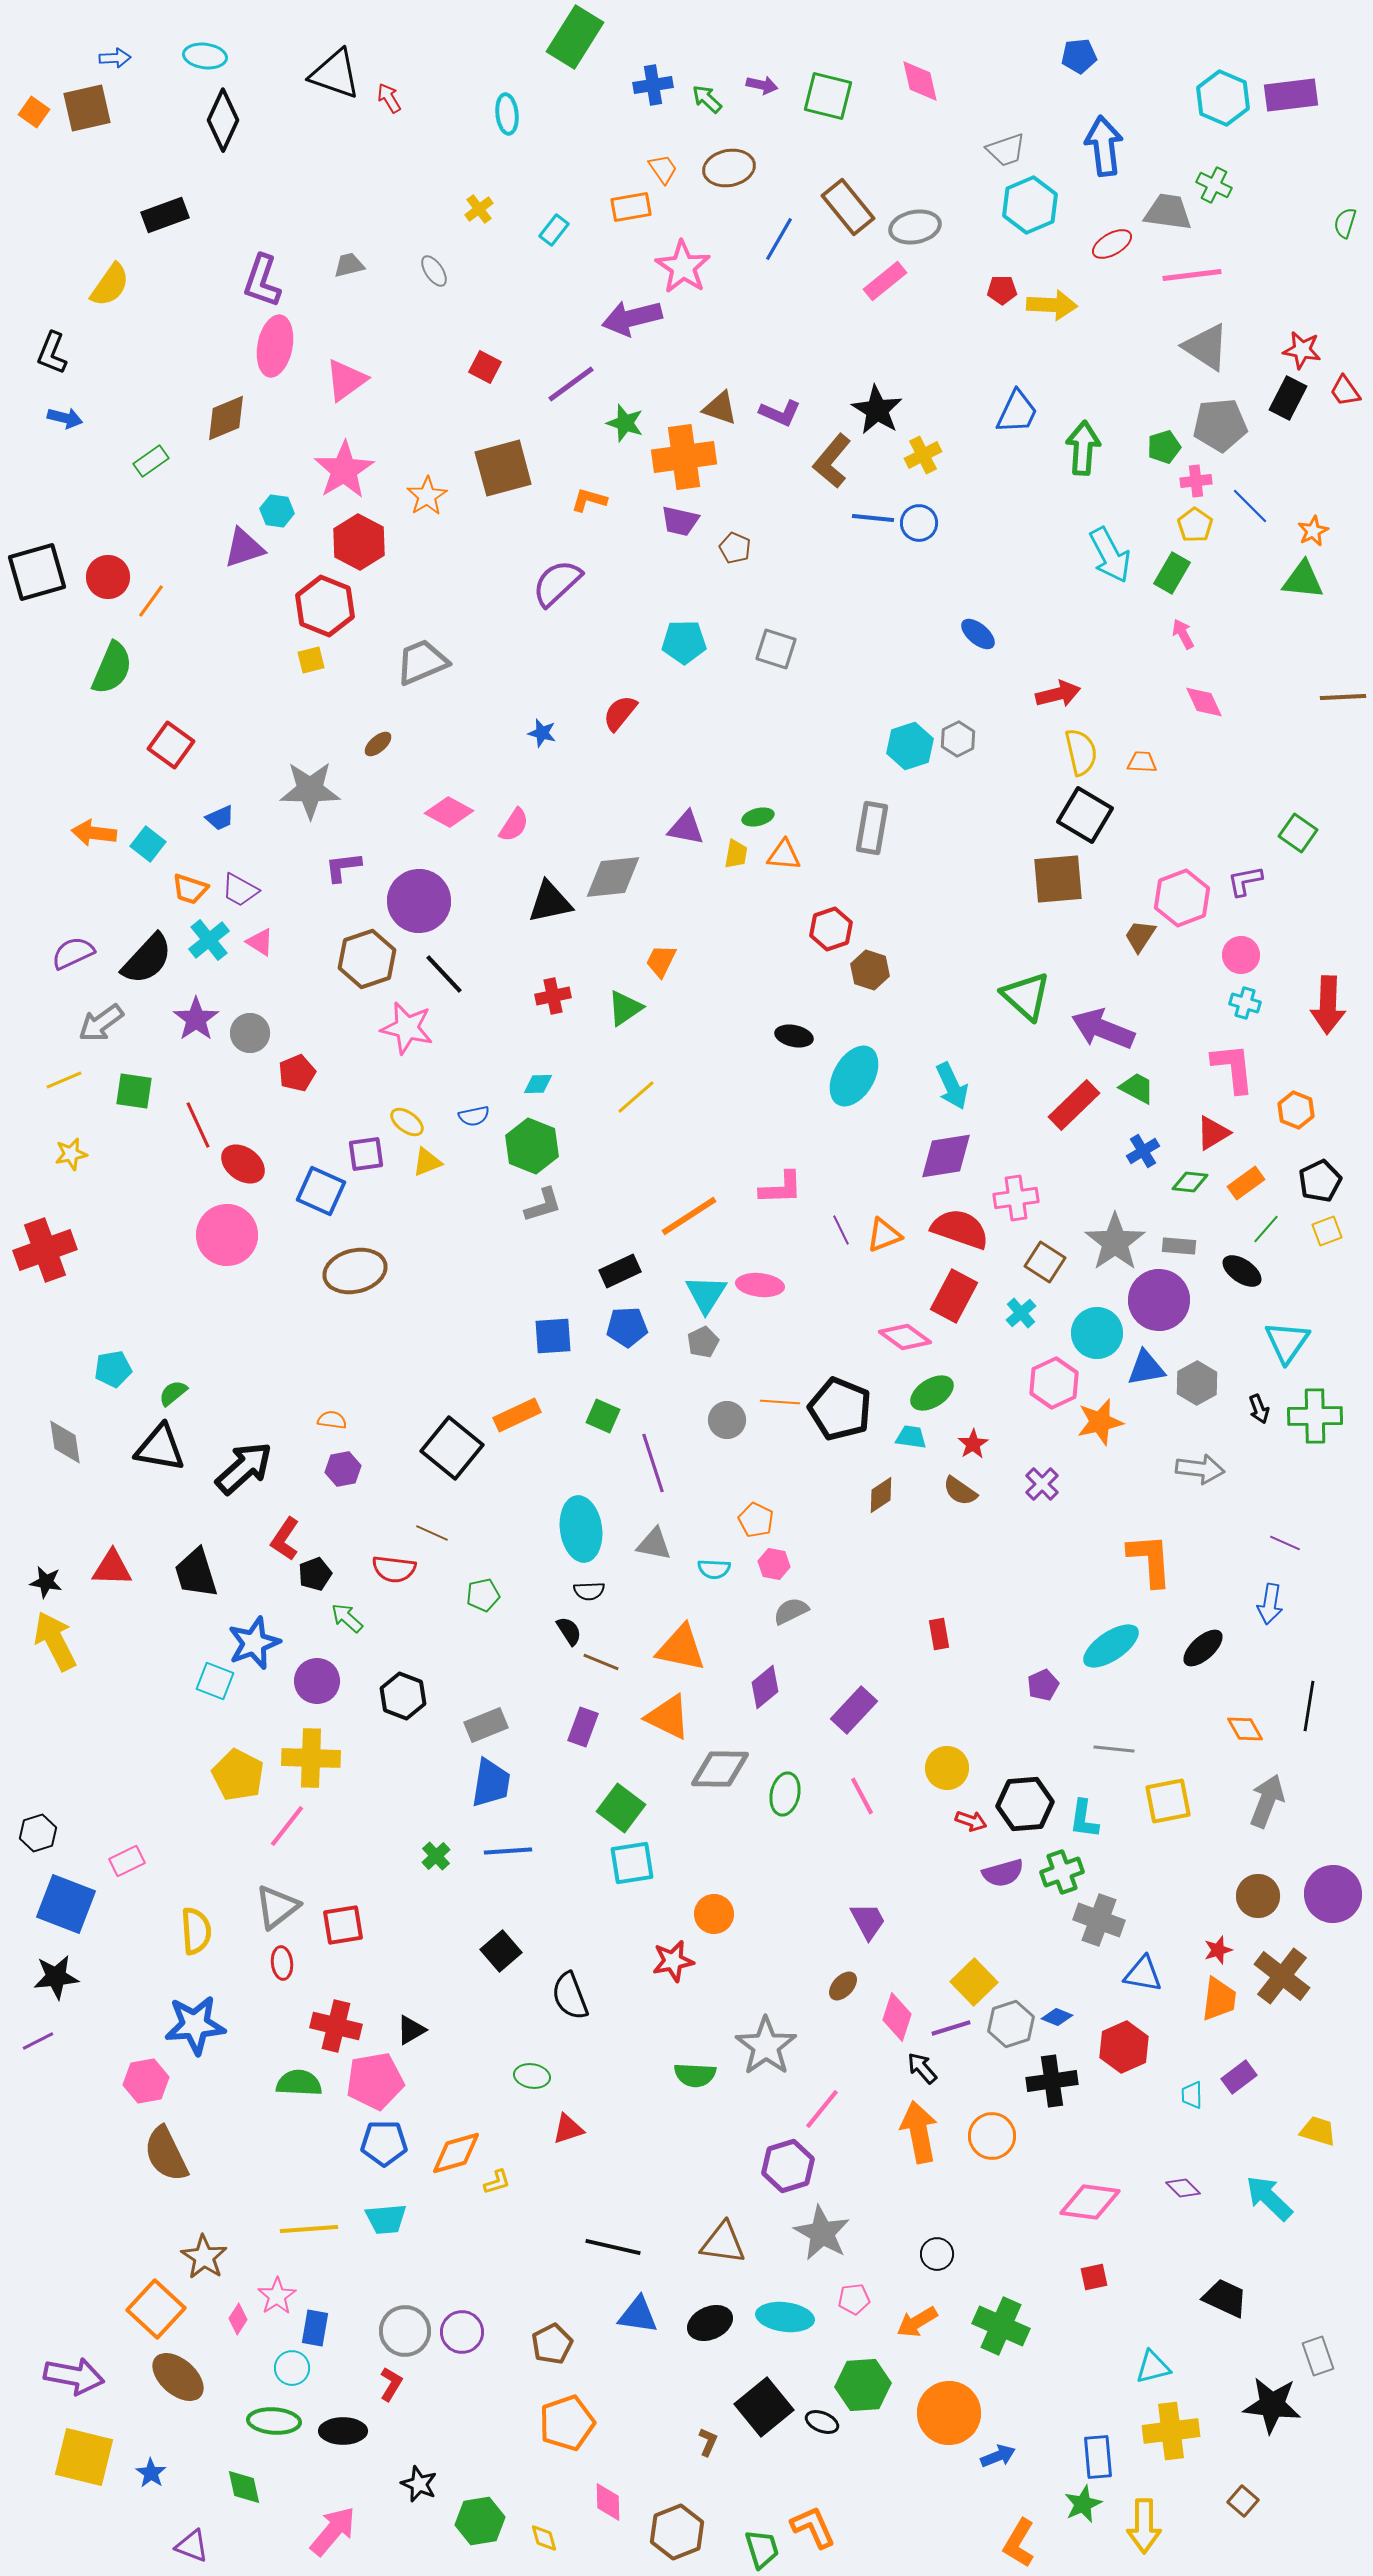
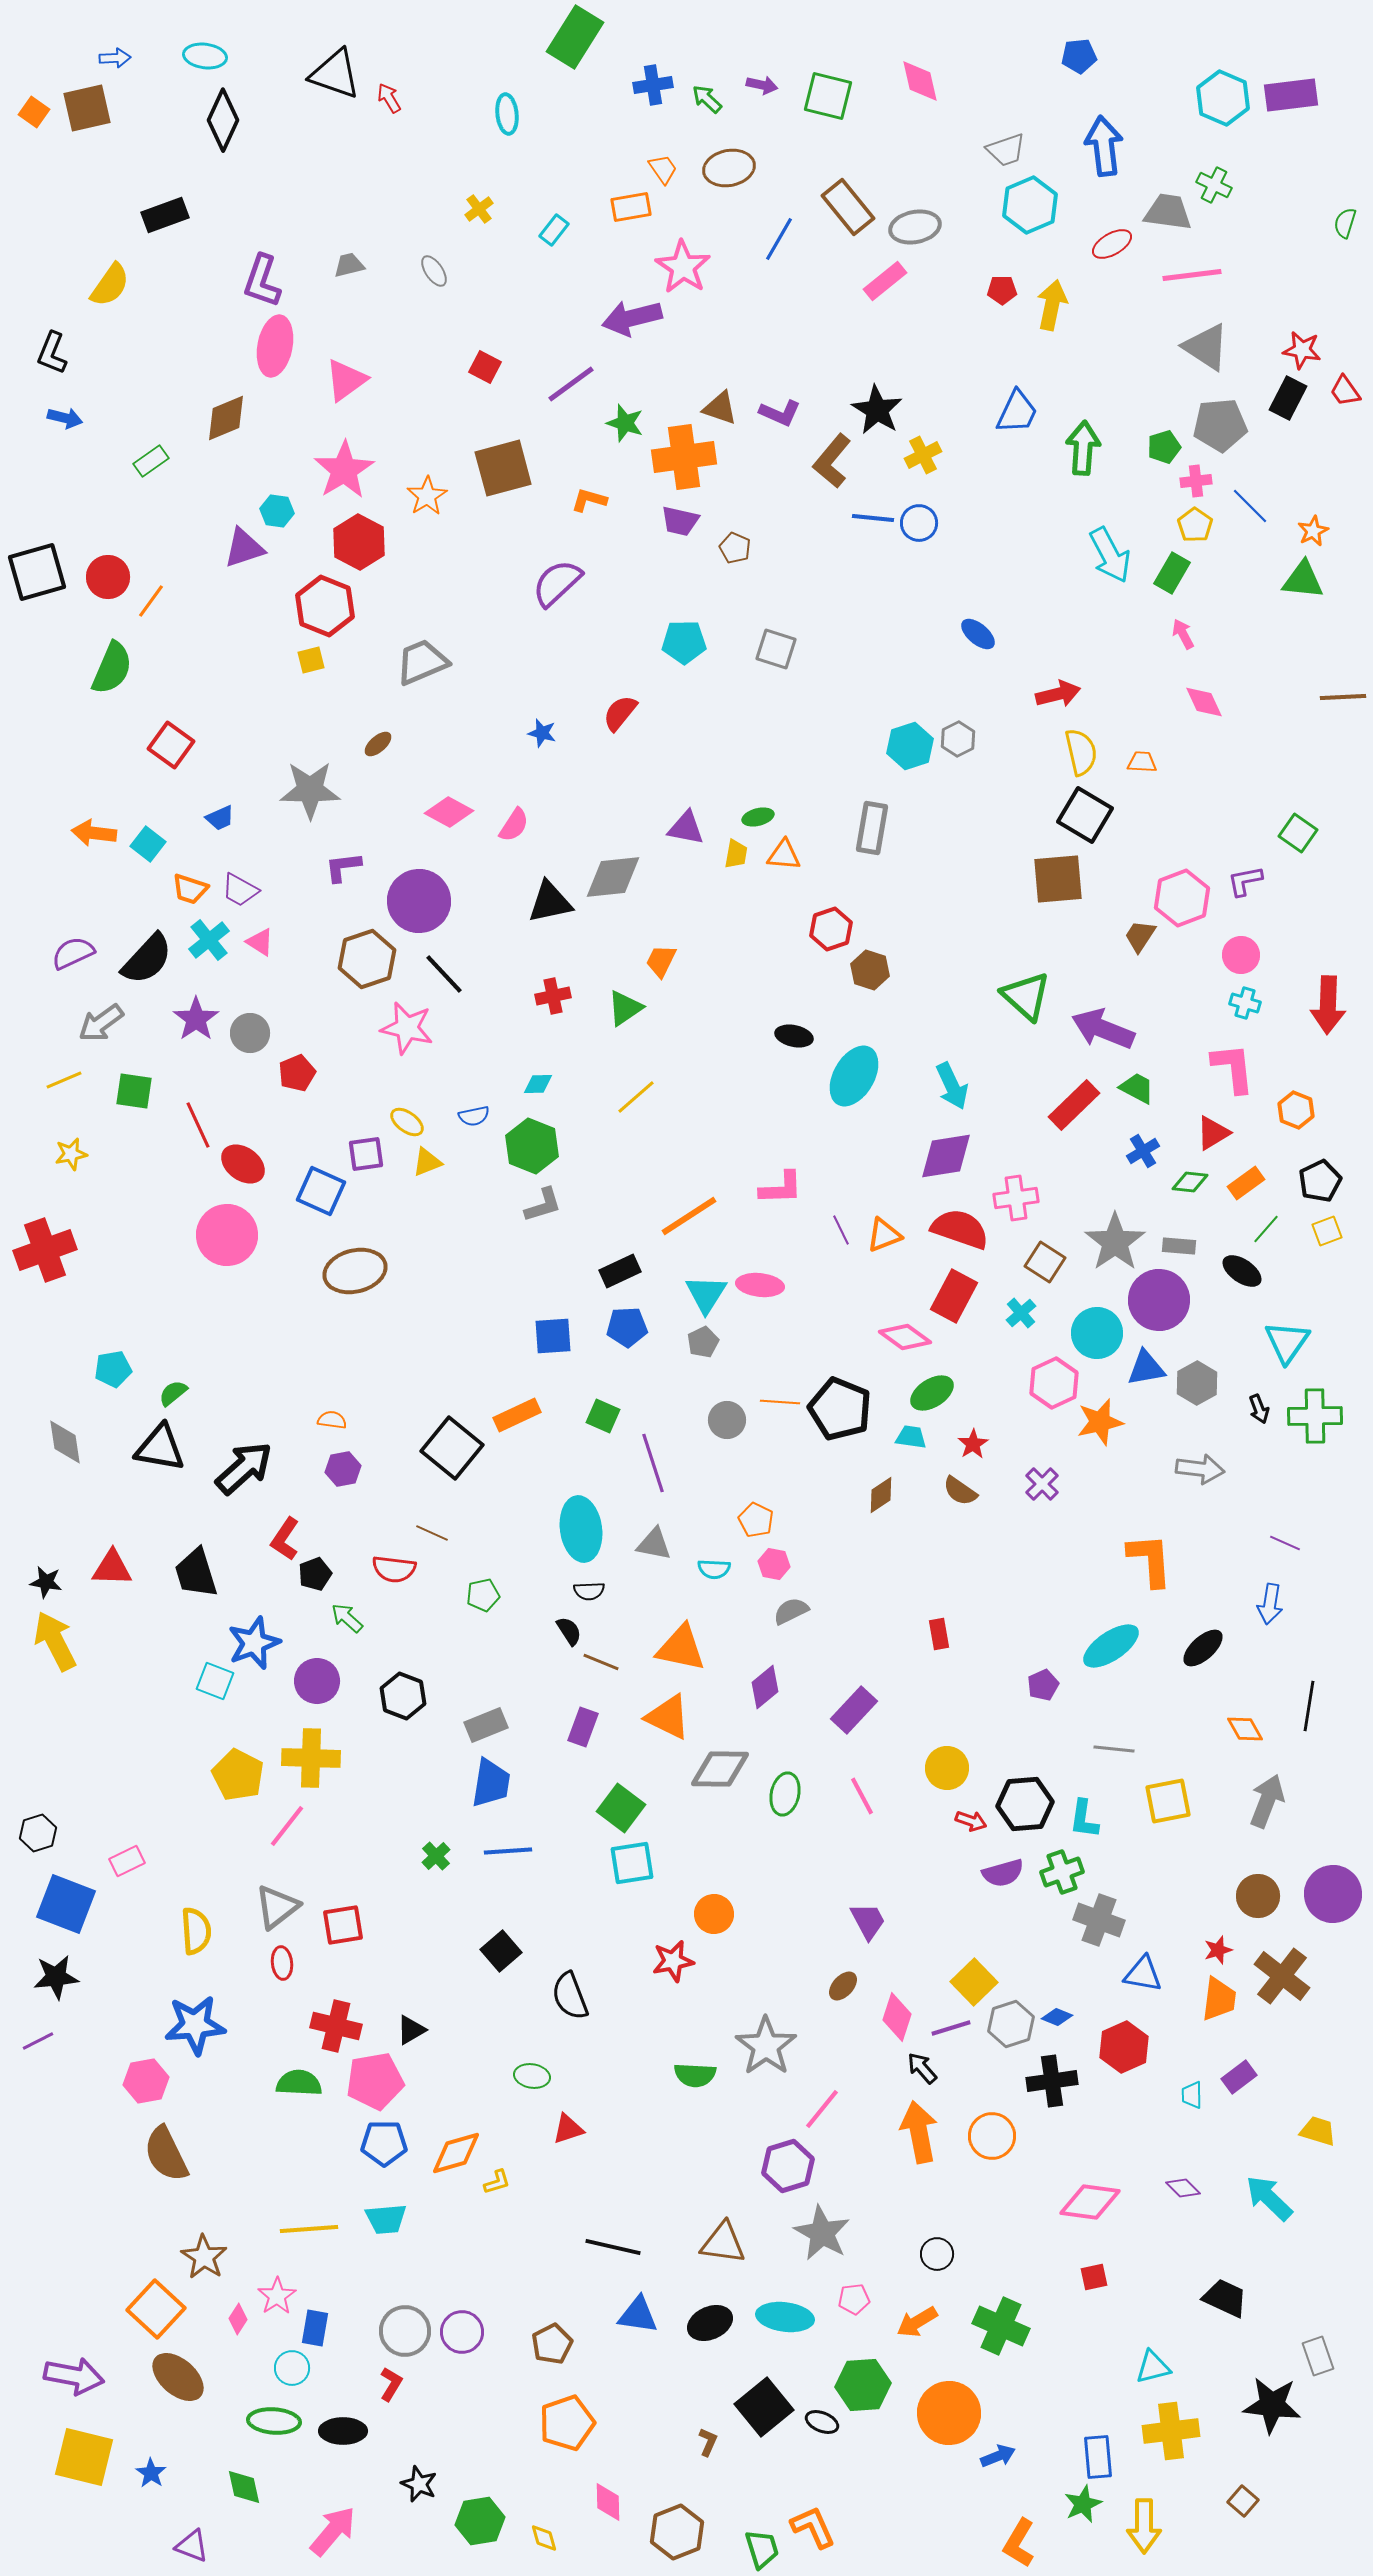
yellow arrow at (1052, 305): rotated 81 degrees counterclockwise
